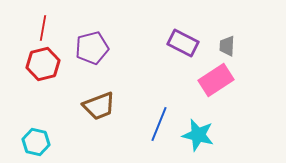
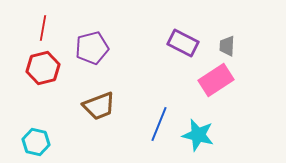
red hexagon: moved 4 px down
